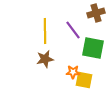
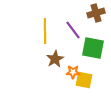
brown star: moved 10 px right; rotated 18 degrees counterclockwise
